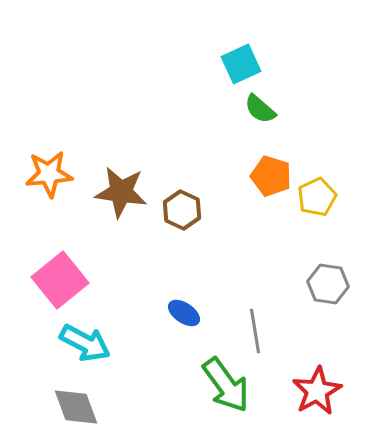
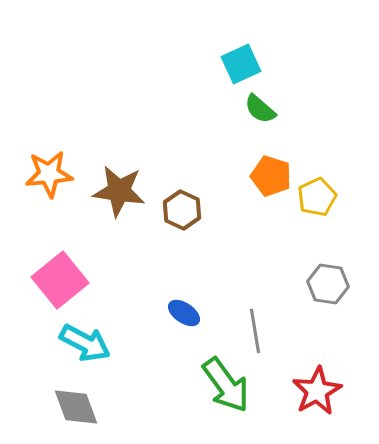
brown star: moved 2 px left, 1 px up
